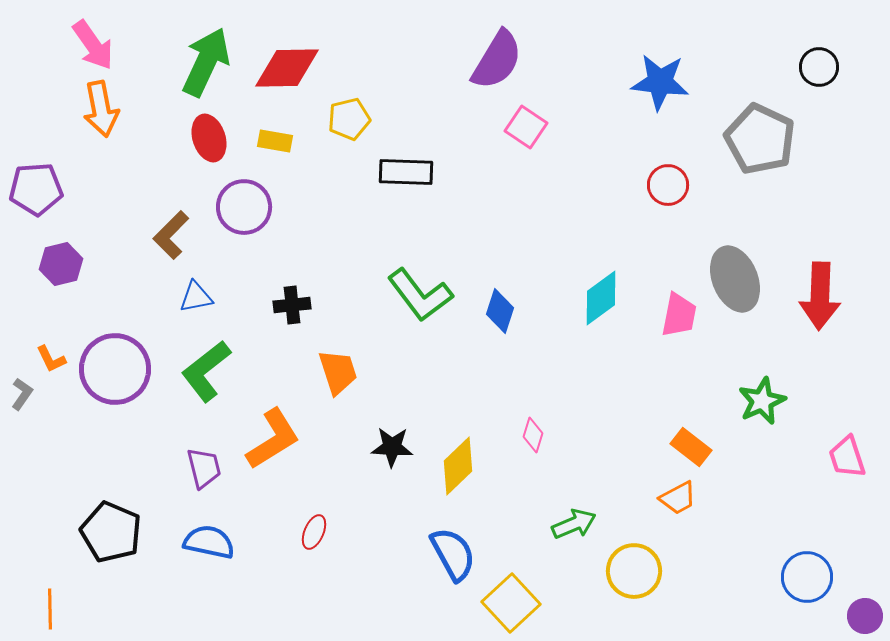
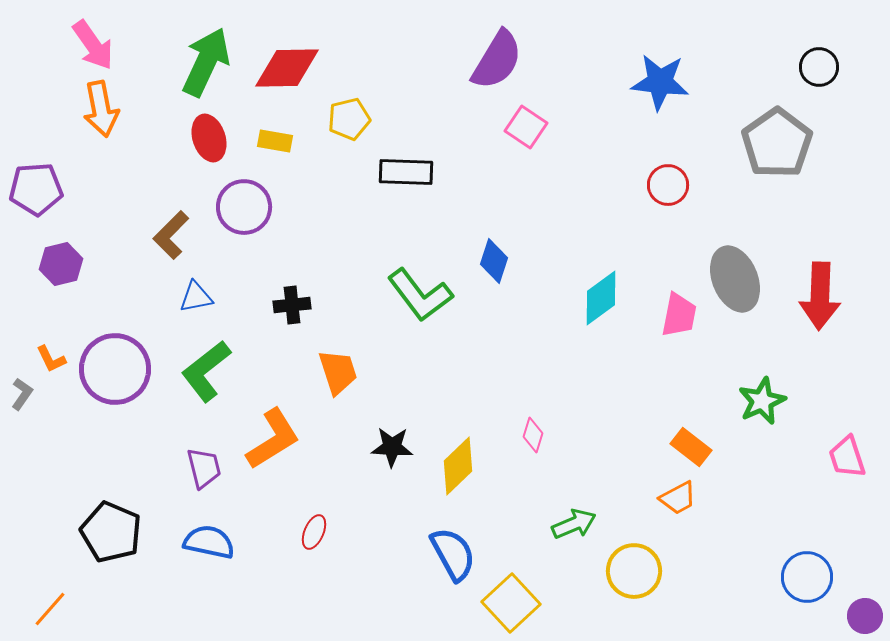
gray pentagon at (760, 139): moved 17 px right, 4 px down; rotated 12 degrees clockwise
blue diamond at (500, 311): moved 6 px left, 50 px up
orange line at (50, 609): rotated 42 degrees clockwise
